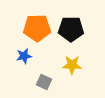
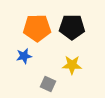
black pentagon: moved 1 px right, 2 px up
gray square: moved 4 px right, 2 px down
